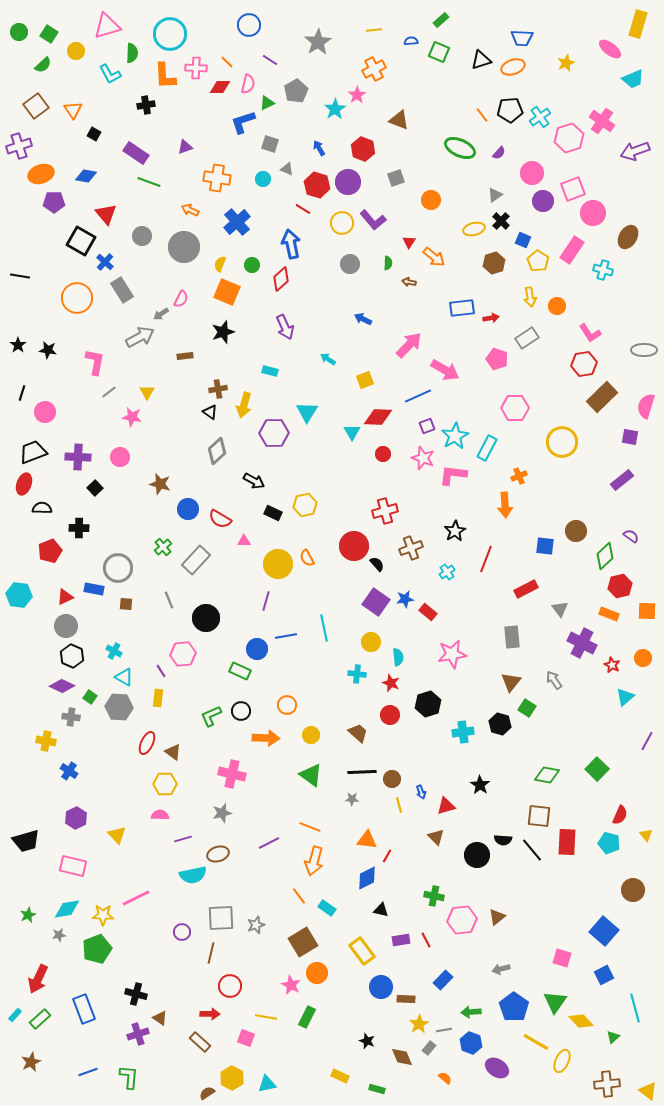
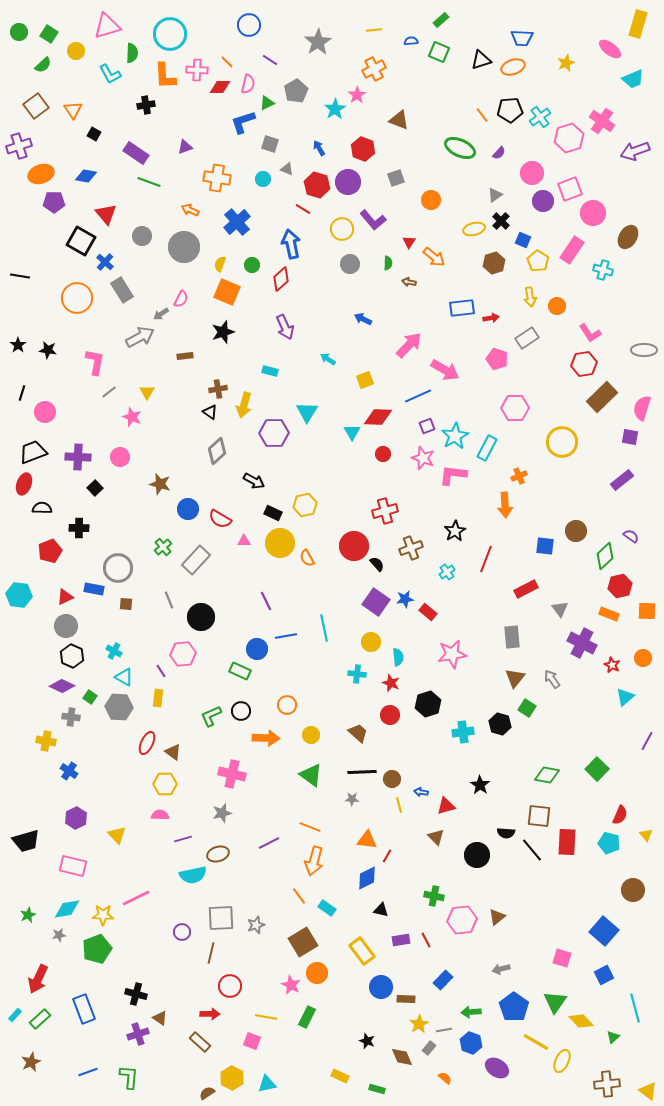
pink cross at (196, 68): moved 1 px right, 2 px down
pink square at (573, 189): moved 3 px left
yellow circle at (342, 223): moved 6 px down
pink semicircle at (646, 406): moved 4 px left, 2 px down
pink star at (132, 417): rotated 12 degrees clockwise
yellow circle at (278, 564): moved 2 px right, 21 px up
purple line at (266, 601): rotated 42 degrees counterclockwise
black circle at (206, 618): moved 5 px left, 1 px up
gray arrow at (554, 680): moved 2 px left, 1 px up
brown triangle at (511, 682): moved 4 px right, 4 px up
blue arrow at (421, 792): rotated 120 degrees clockwise
black semicircle at (503, 840): moved 3 px right, 7 px up
pink square at (246, 1038): moved 6 px right, 3 px down
